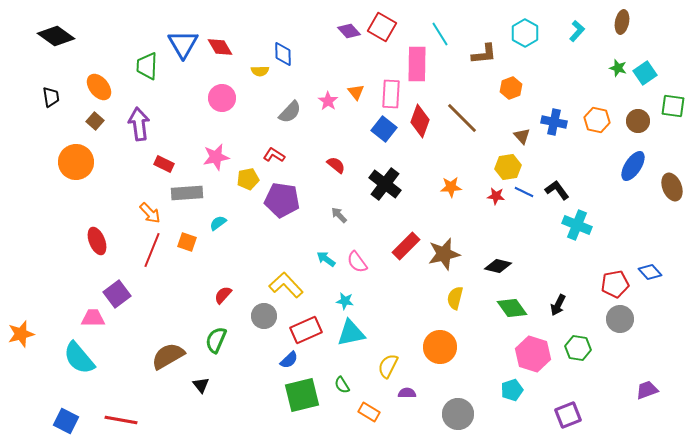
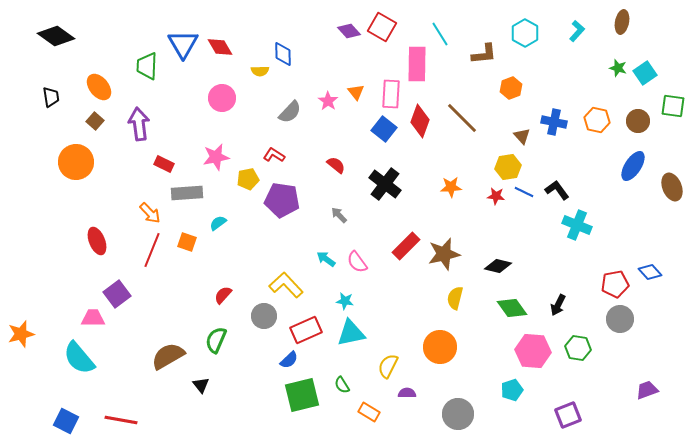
pink hexagon at (533, 354): moved 3 px up; rotated 12 degrees counterclockwise
